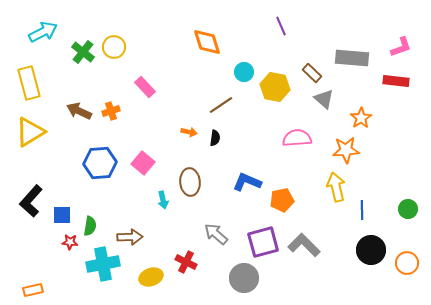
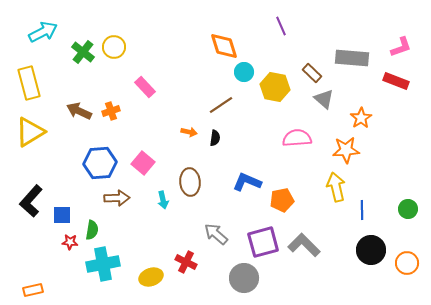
orange diamond at (207, 42): moved 17 px right, 4 px down
red rectangle at (396, 81): rotated 15 degrees clockwise
green semicircle at (90, 226): moved 2 px right, 4 px down
brown arrow at (130, 237): moved 13 px left, 39 px up
